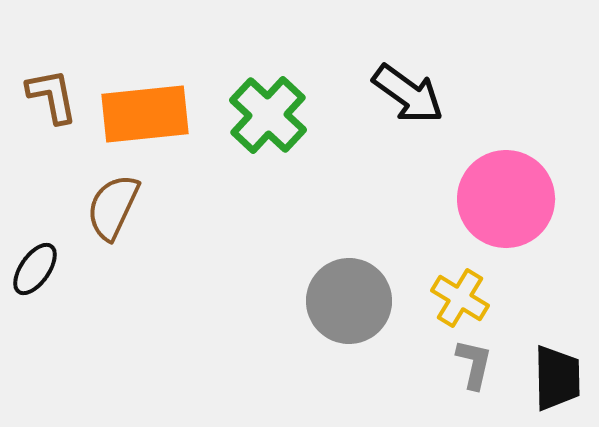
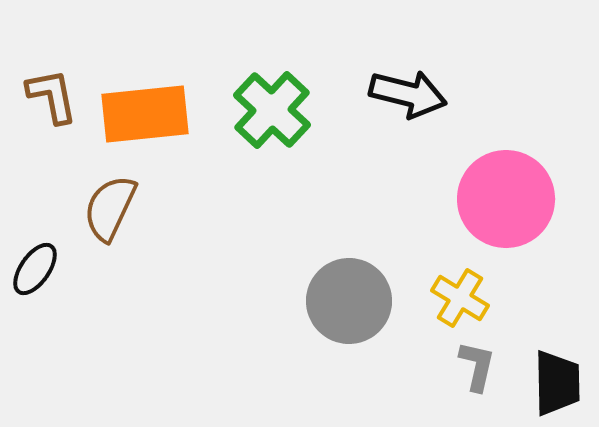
black arrow: rotated 22 degrees counterclockwise
green cross: moved 4 px right, 5 px up
brown semicircle: moved 3 px left, 1 px down
gray L-shape: moved 3 px right, 2 px down
black trapezoid: moved 5 px down
